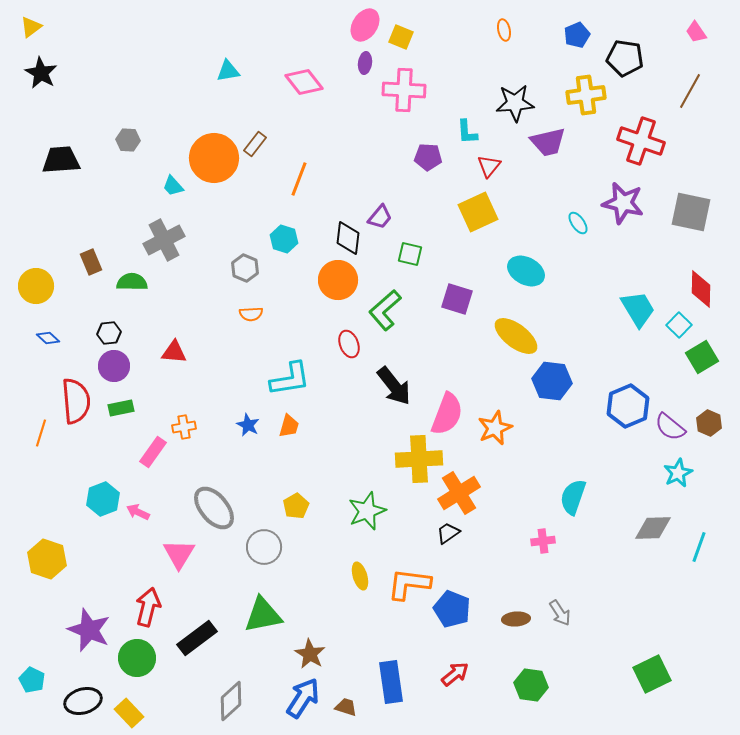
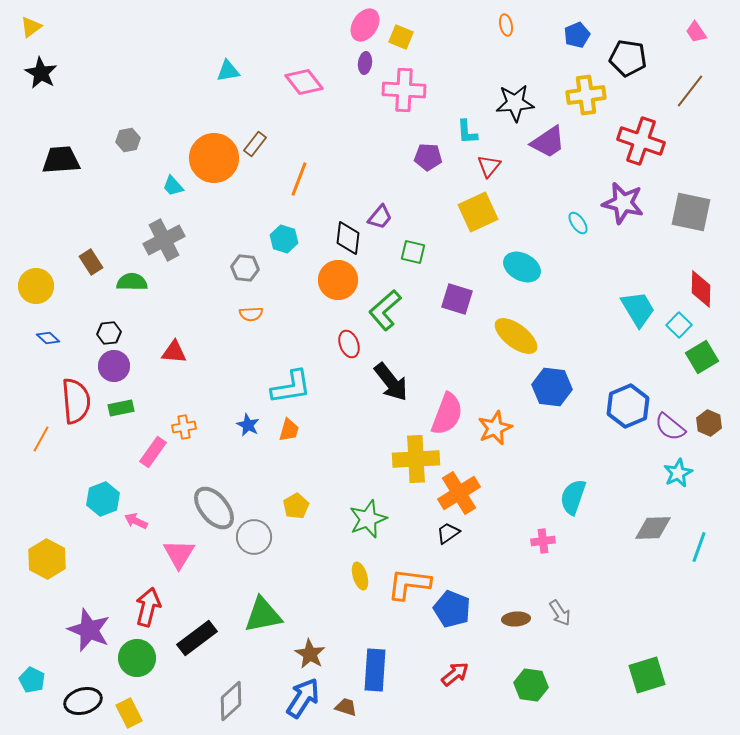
orange ellipse at (504, 30): moved 2 px right, 5 px up
black pentagon at (625, 58): moved 3 px right
brown line at (690, 91): rotated 9 degrees clockwise
gray hexagon at (128, 140): rotated 15 degrees counterclockwise
purple trapezoid at (548, 142): rotated 21 degrees counterclockwise
green square at (410, 254): moved 3 px right, 2 px up
brown rectangle at (91, 262): rotated 10 degrees counterclockwise
gray hexagon at (245, 268): rotated 16 degrees counterclockwise
cyan ellipse at (526, 271): moved 4 px left, 4 px up
cyan L-shape at (290, 379): moved 1 px right, 8 px down
blue hexagon at (552, 381): moved 6 px down
black arrow at (394, 386): moved 3 px left, 4 px up
orange trapezoid at (289, 426): moved 4 px down
orange line at (41, 433): moved 6 px down; rotated 12 degrees clockwise
yellow cross at (419, 459): moved 3 px left
green star at (367, 511): moved 1 px right, 8 px down
pink arrow at (138, 512): moved 2 px left, 9 px down
gray circle at (264, 547): moved 10 px left, 10 px up
yellow hexagon at (47, 559): rotated 9 degrees clockwise
green square at (652, 674): moved 5 px left, 1 px down; rotated 9 degrees clockwise
blue rectangle at (391, 682): moved 16 px left, 12 px up; rotated 12 degrees clockwise
yellow rectangle at (129, 713): rotated 16 degrees clockwise
